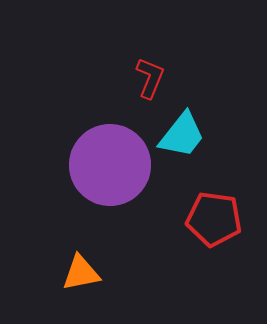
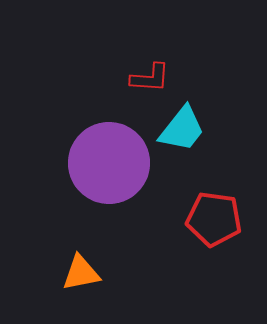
red L-shape: rotated 72 degrees clockwise
cyan trapezoid: moved 6 px up
purple circle: moved 1 px left, 2 px up
